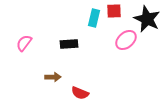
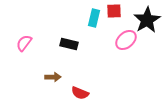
black star: moved 1 px down; rotated 16 degrees clockwise
black rectangle: rotated 18 degrees clockwise
